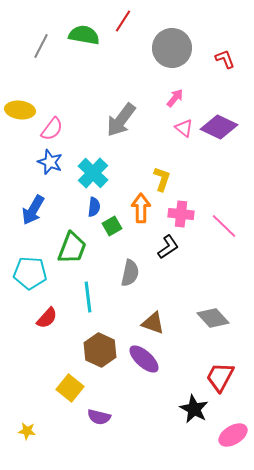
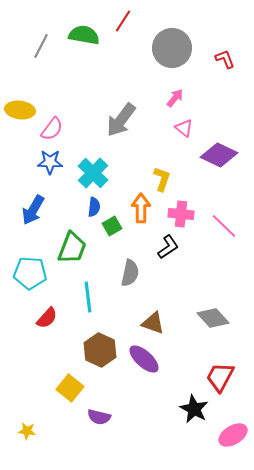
purple diamond: moved 28 px down
blue star: rotated 20 degrees counterclockwise
